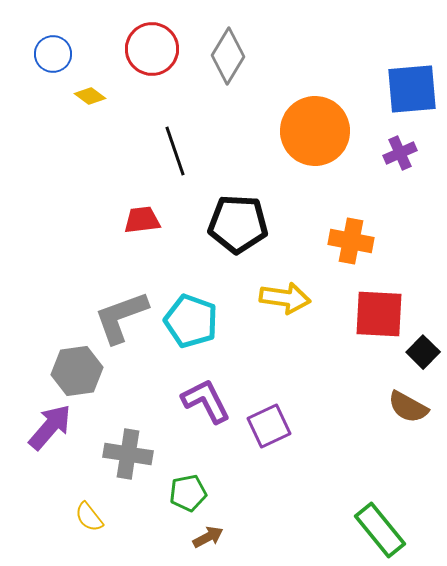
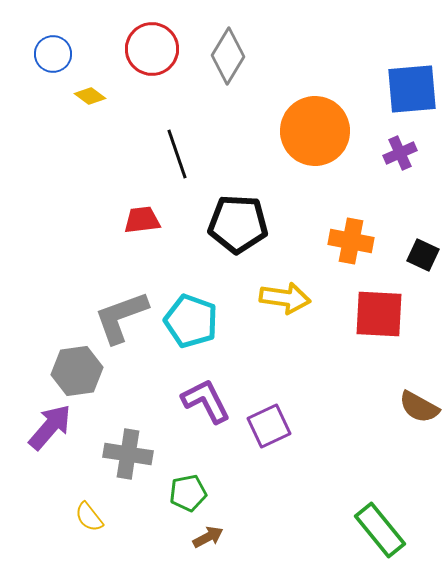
black line: moved 2 px right, 3 px down
black square: moved 97 px up; rotated 20 degrees counterclockwise
brown semicircle: moved 11 px right
